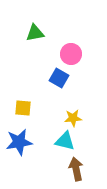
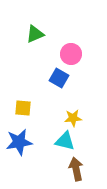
green triangle: moved 1 px down; rotated 12 degrees counterclockwise
